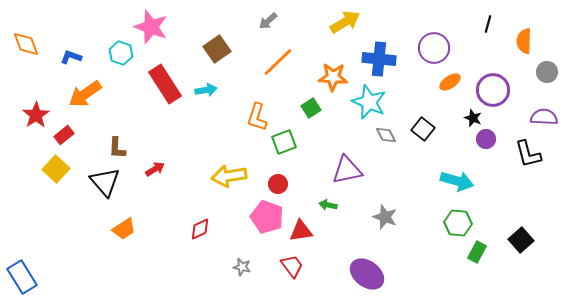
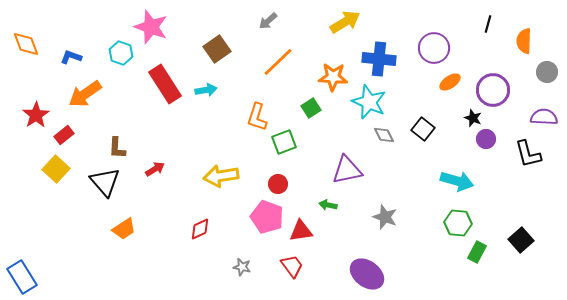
gray diamond at (386, 135): moved 2 px left
yellow arrow at (229, 176): moved 8 px left
